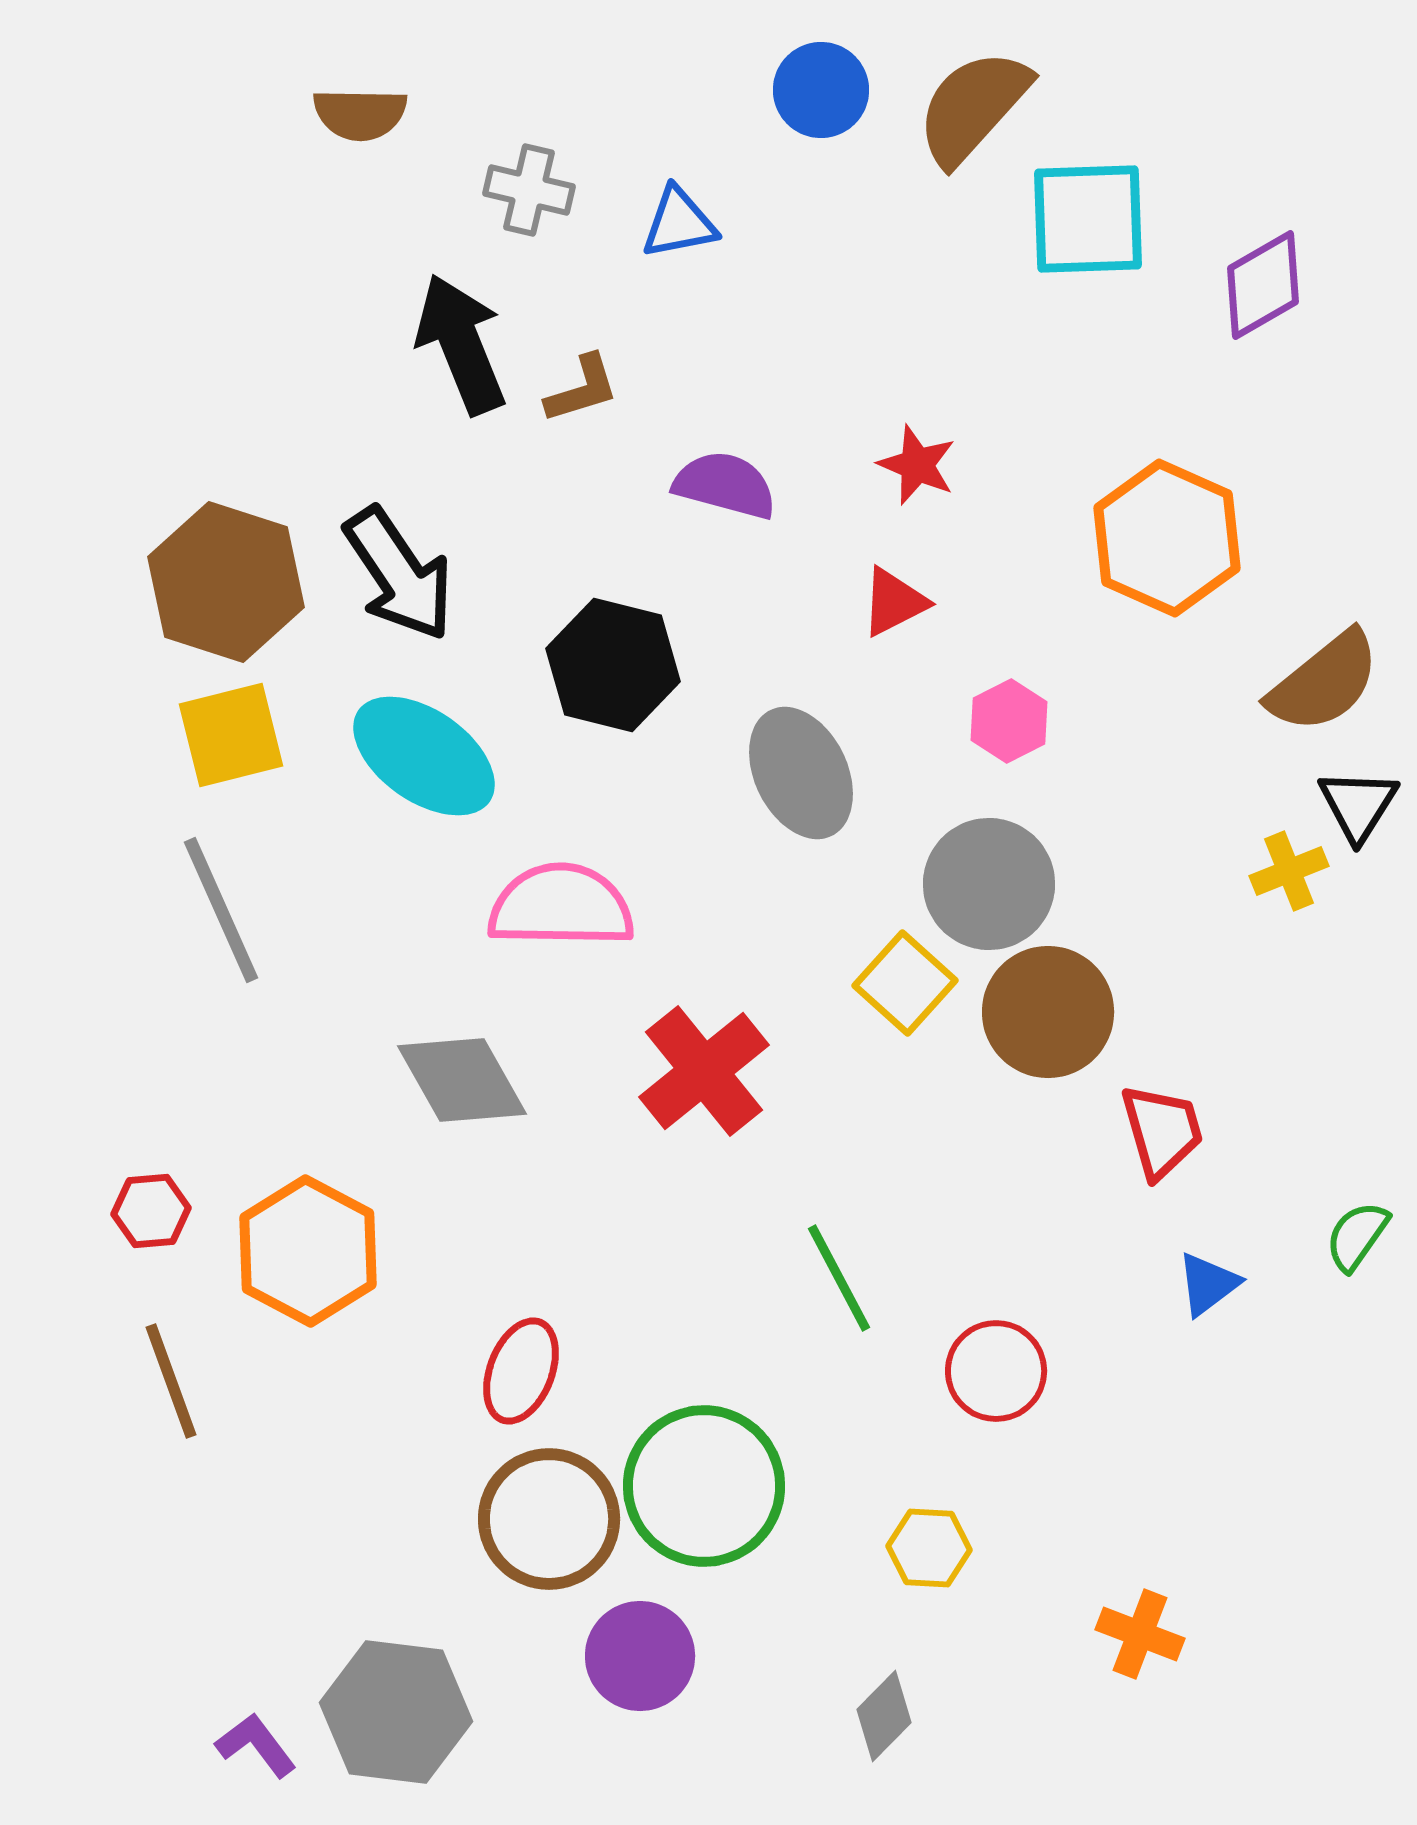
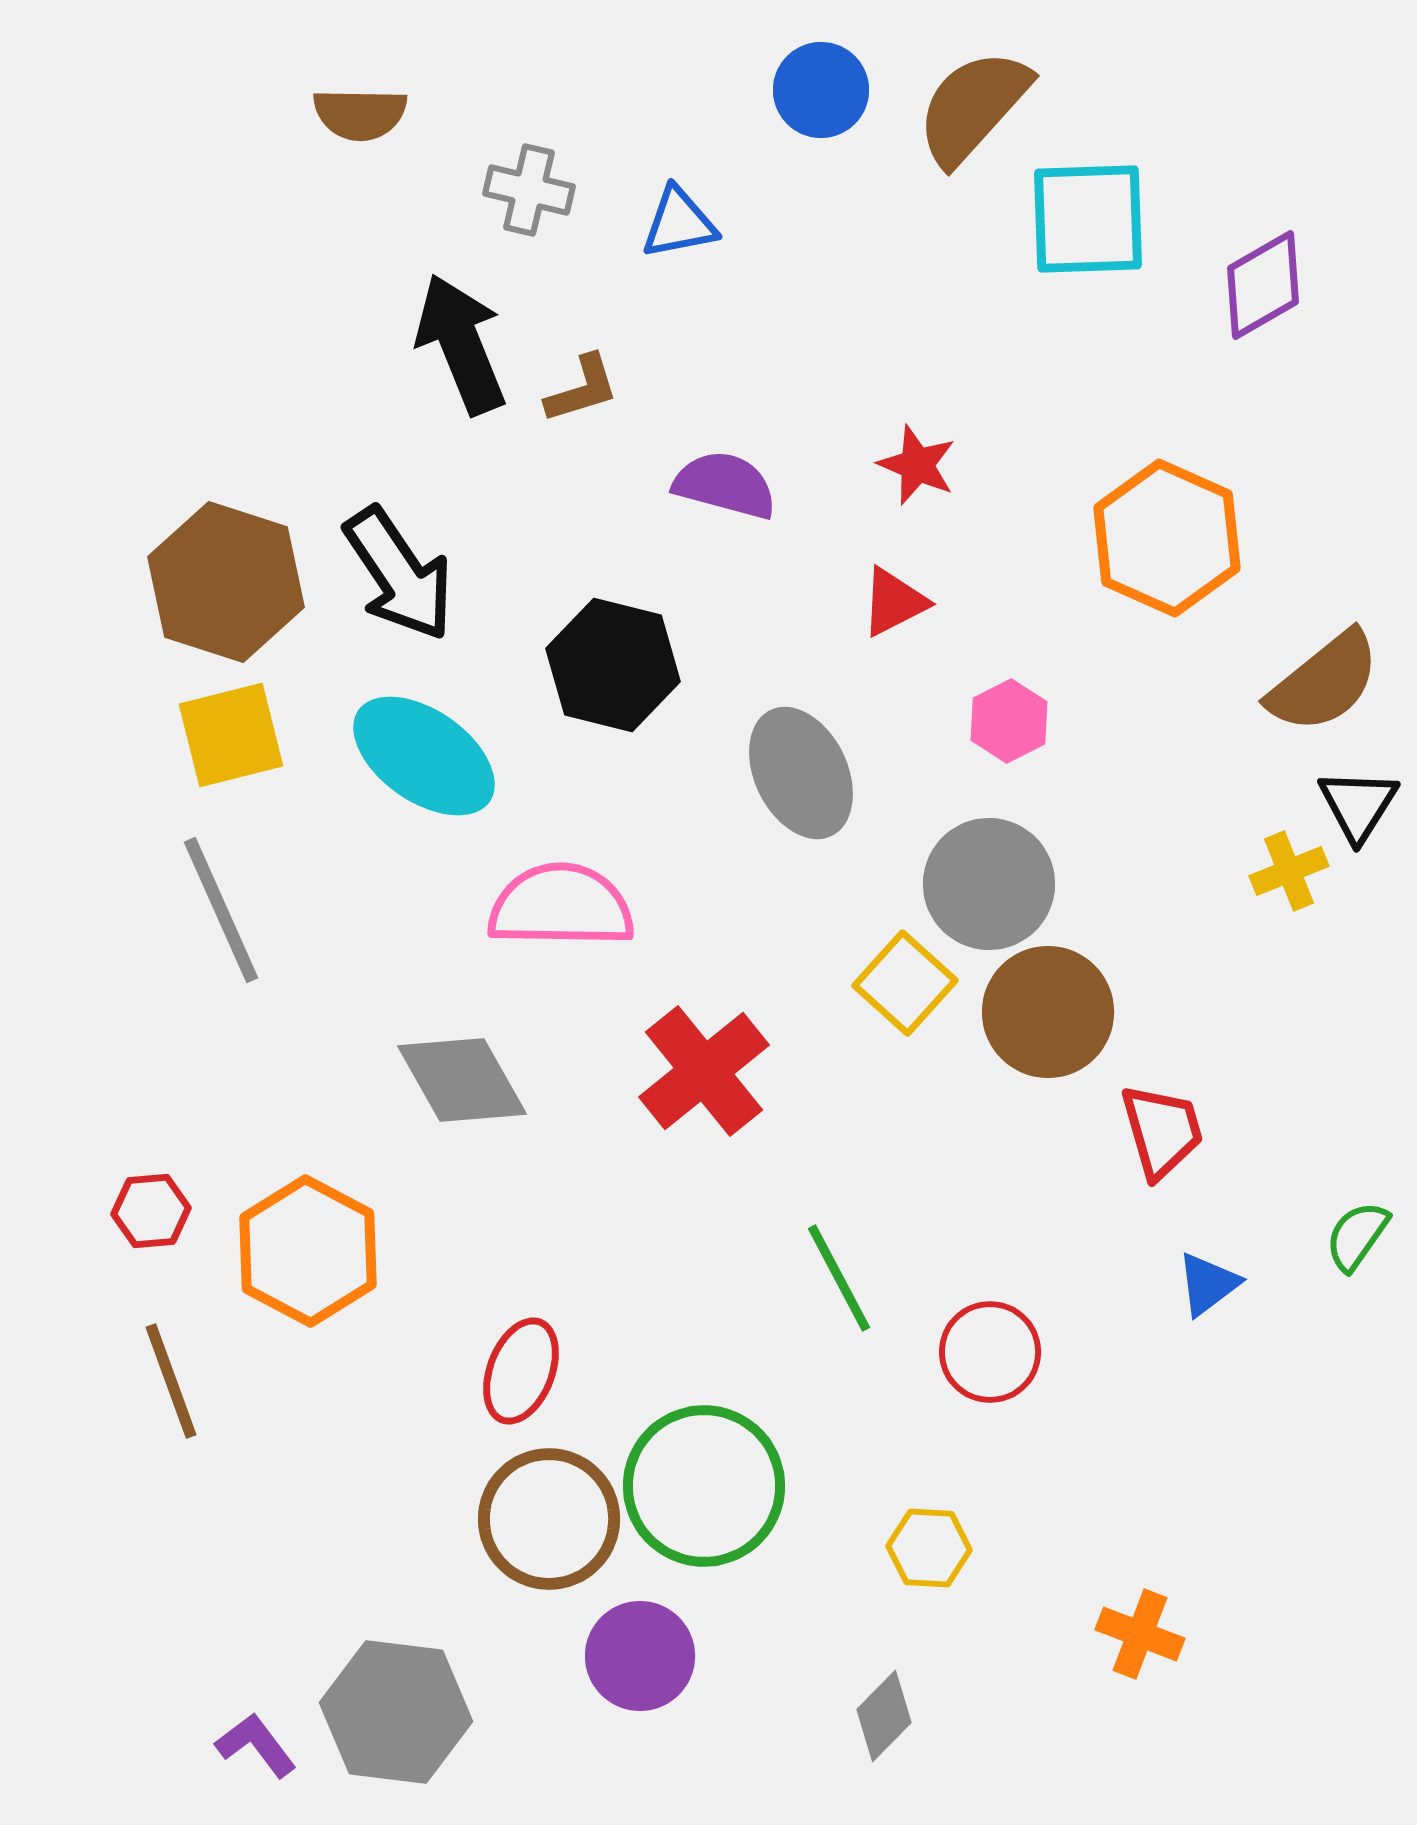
red circle at (996, 1371): moved 6 px left, 19 px up
